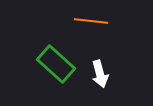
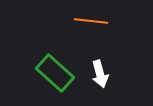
green rectangle: moved 1 px left, 9 px down
